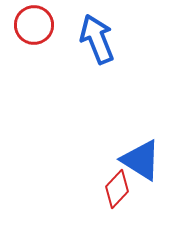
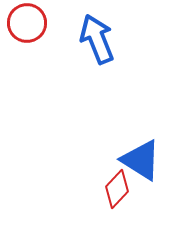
red circle: moved 7 px left, 2 px up
